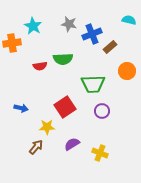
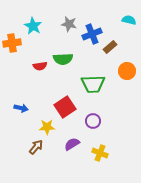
purple circle: moved 9 px left, 10 px down
